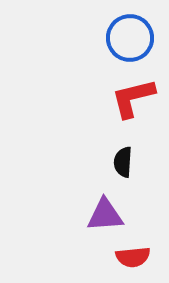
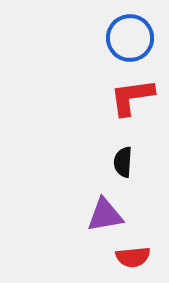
red L-shape: moved 1 px left, 1 px up; rotated 6 degrees clockwise
purple triangle: rotated 6 degrees counterclockwise
